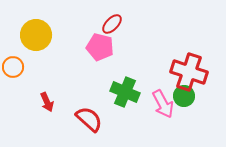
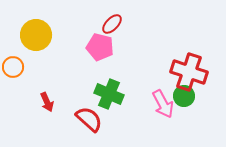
green cross: moved 16 px left, 2 px down
